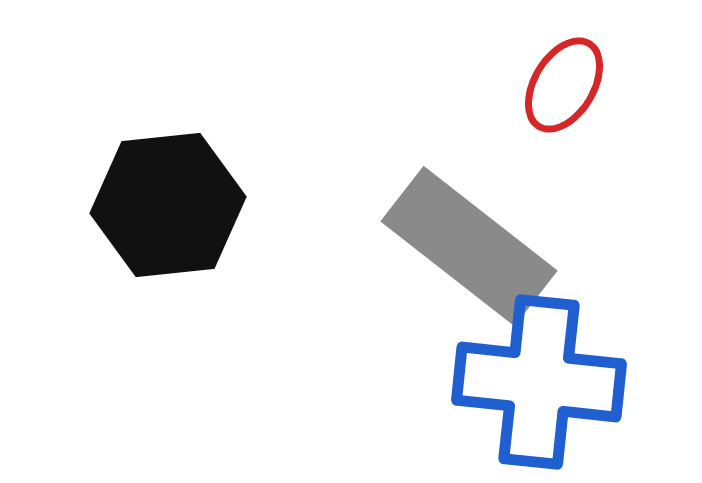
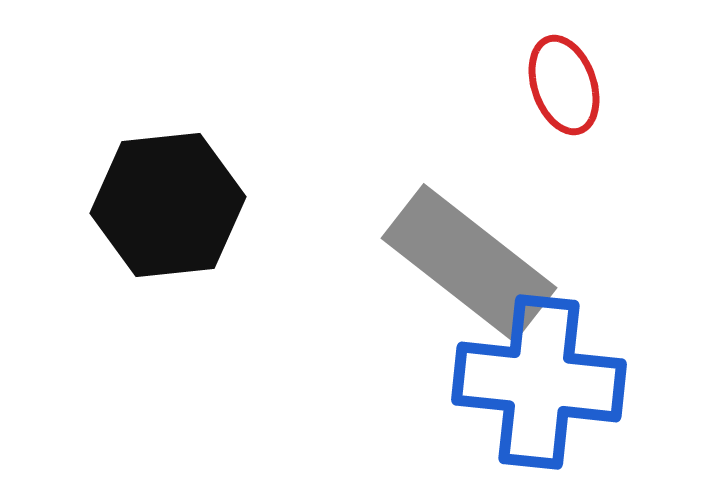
red ellipse: rotated 50 degrees counterclockwise
gray rectangle: moved 17 px down
